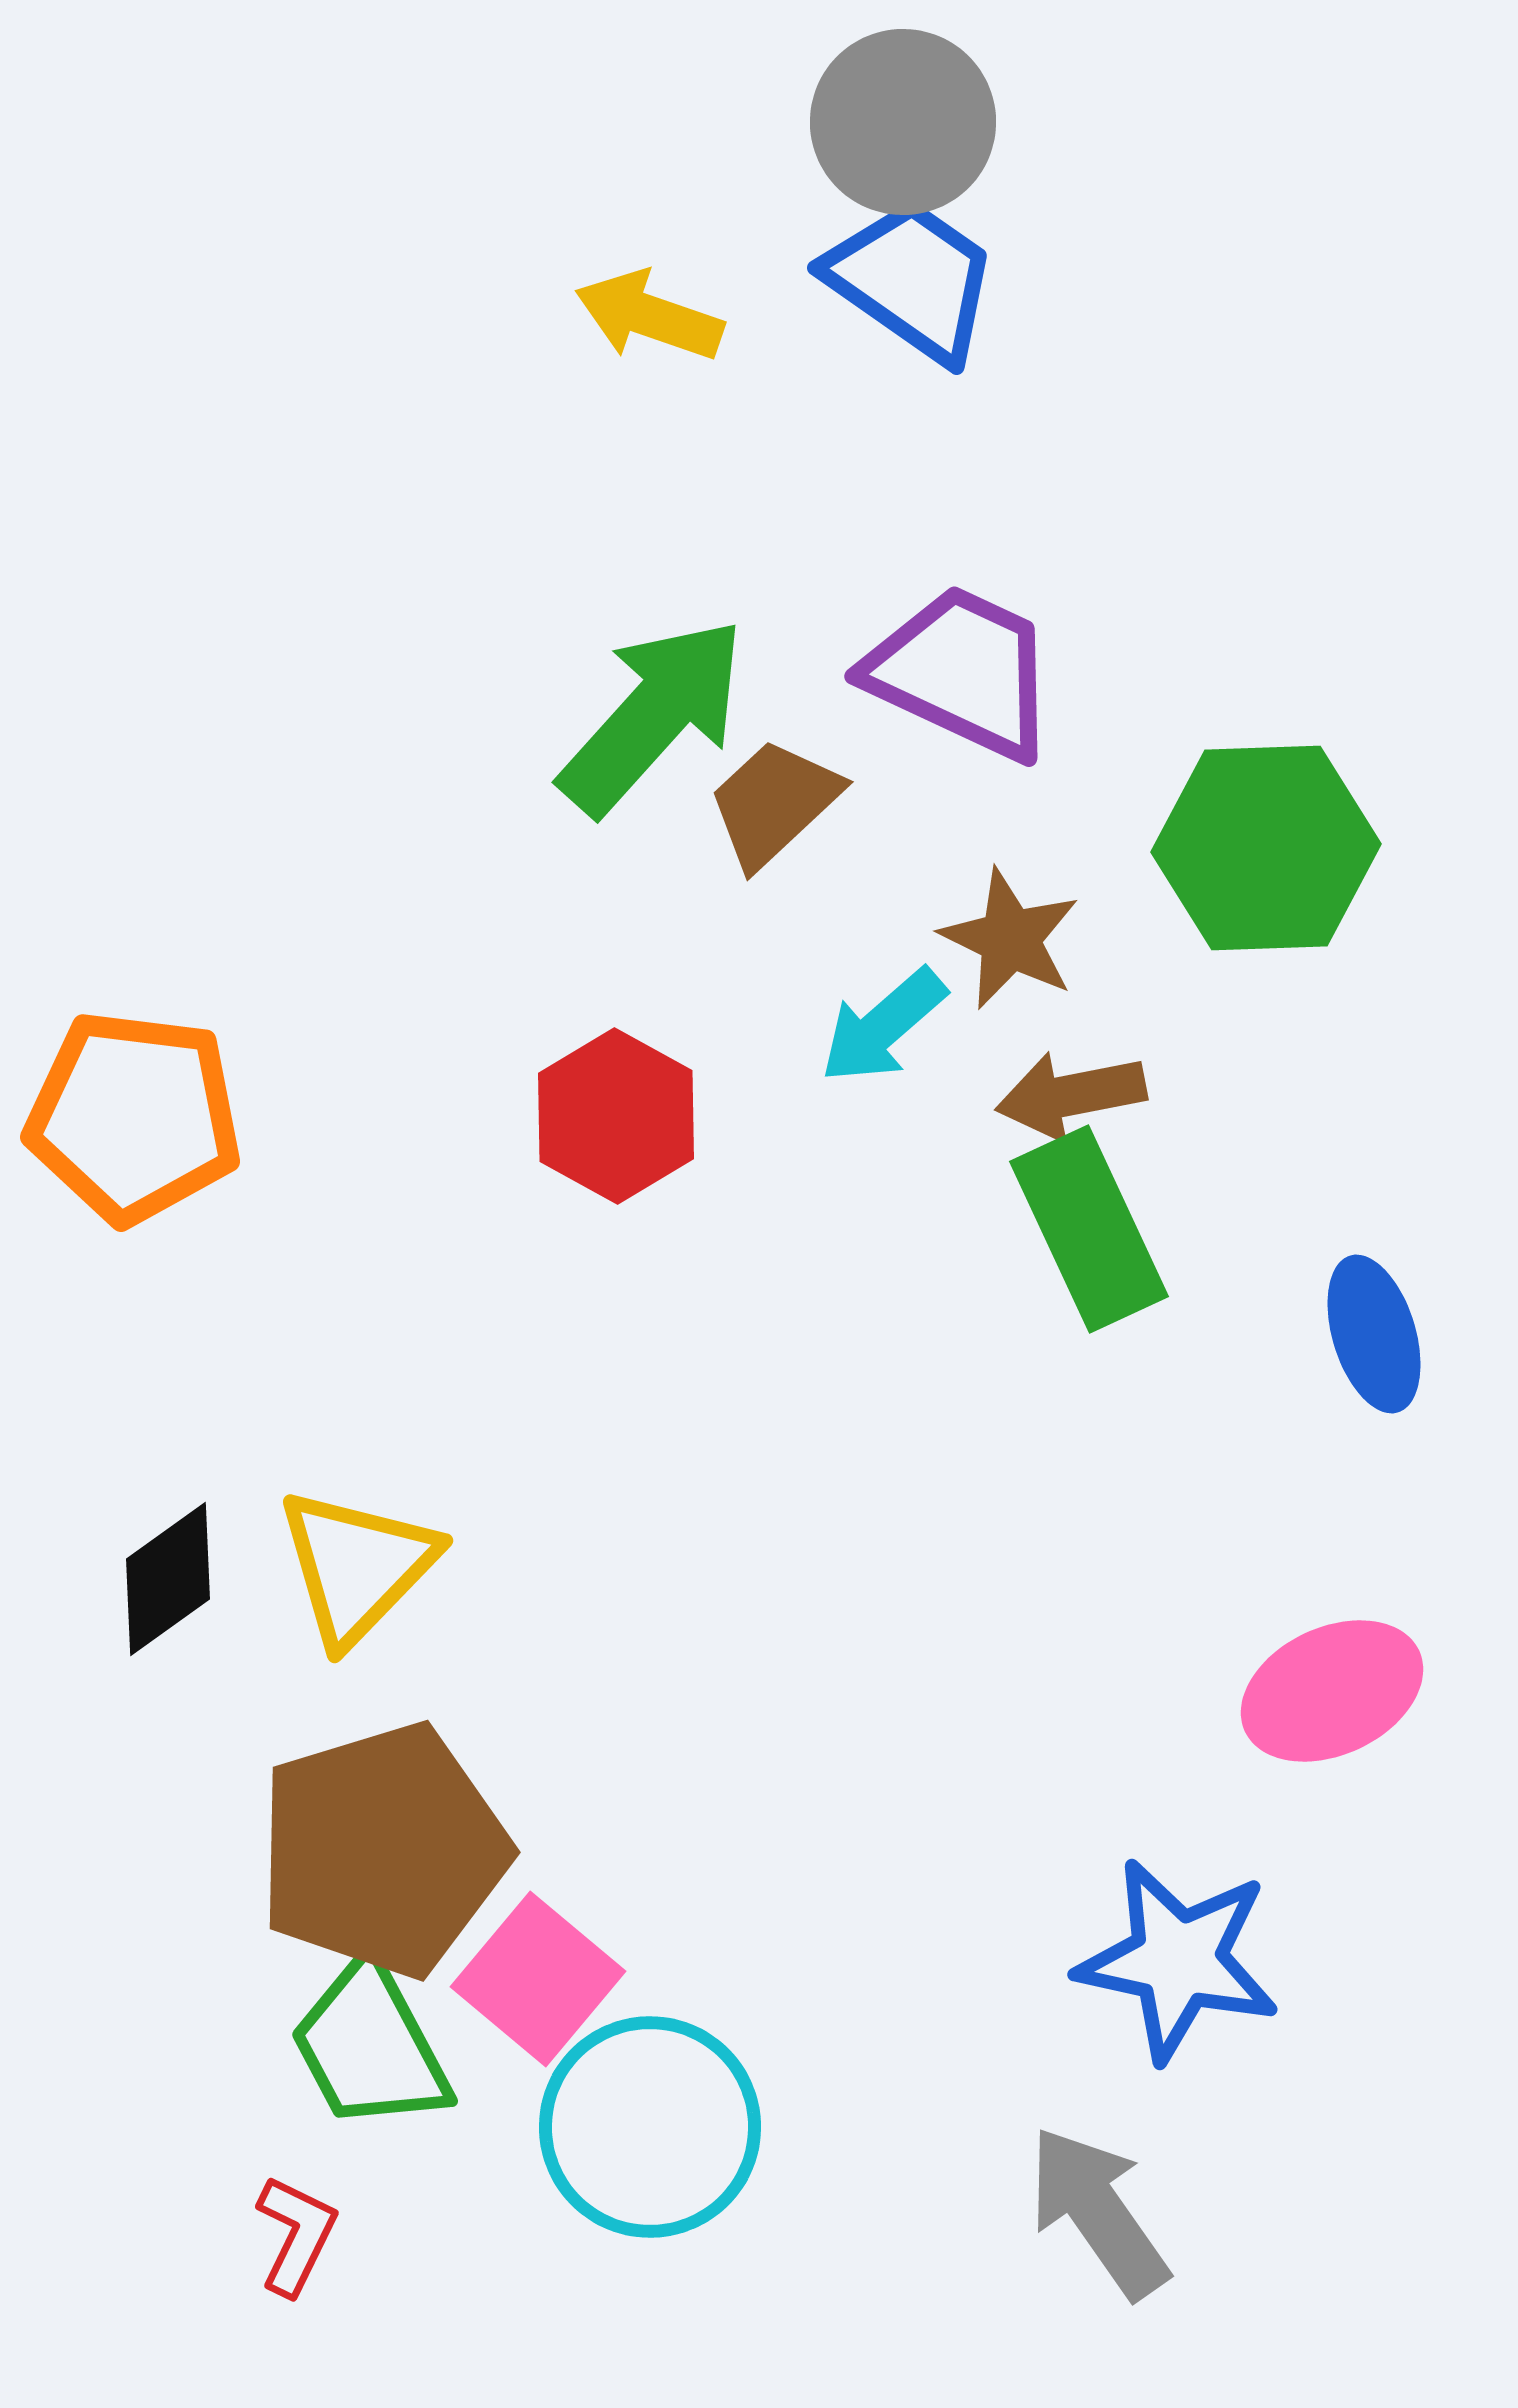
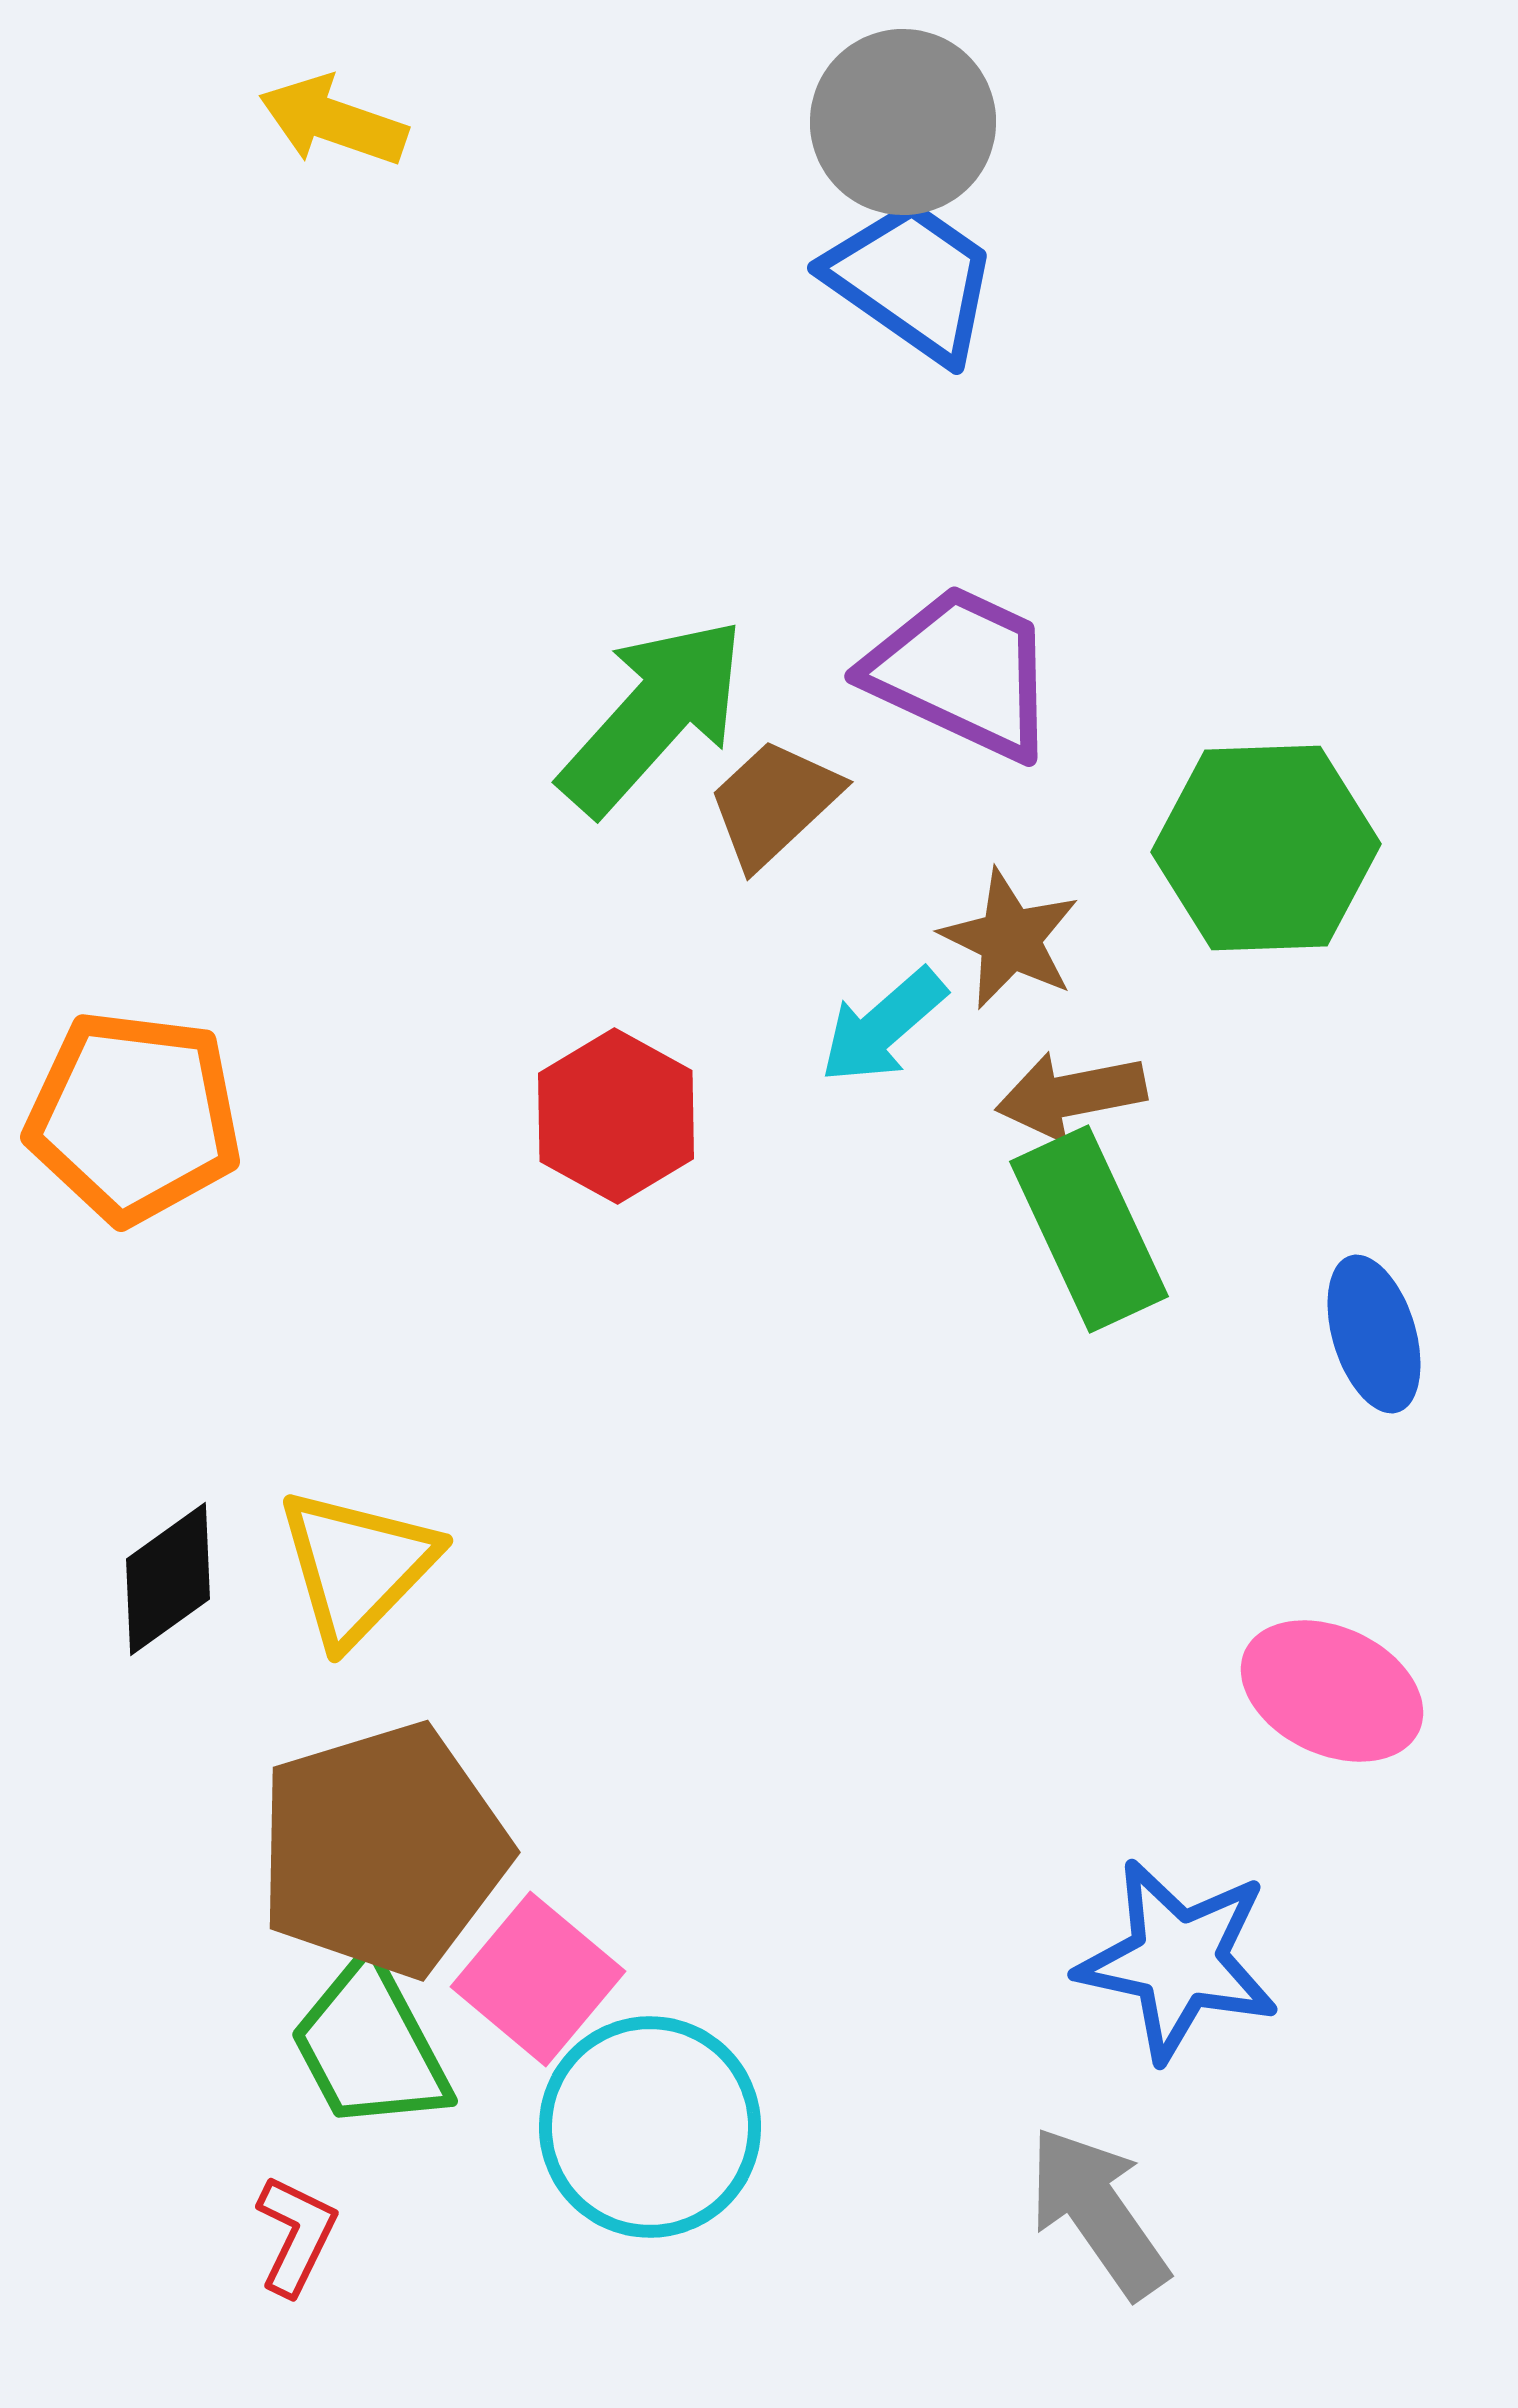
yellow arrow: moved 316 px left, 195 px up
pink ellipse: rotated 50 degrees clockwise
